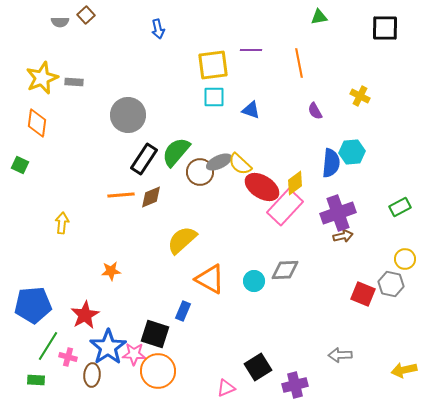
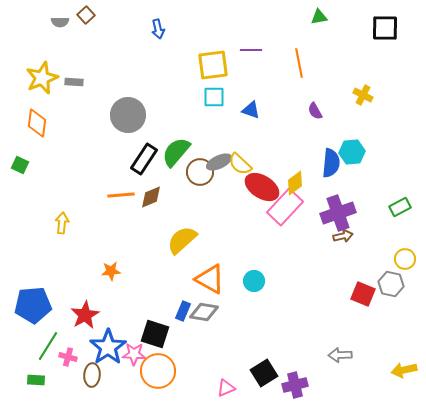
yellow cross at (360, 96): moved 3 px right, 1 px up
gray diamond at (285, 270): moved 81 px left, 42 px down; rotated 12 degrees clockwise
black square at (258, 367): moved 6 px right, 6 px down
